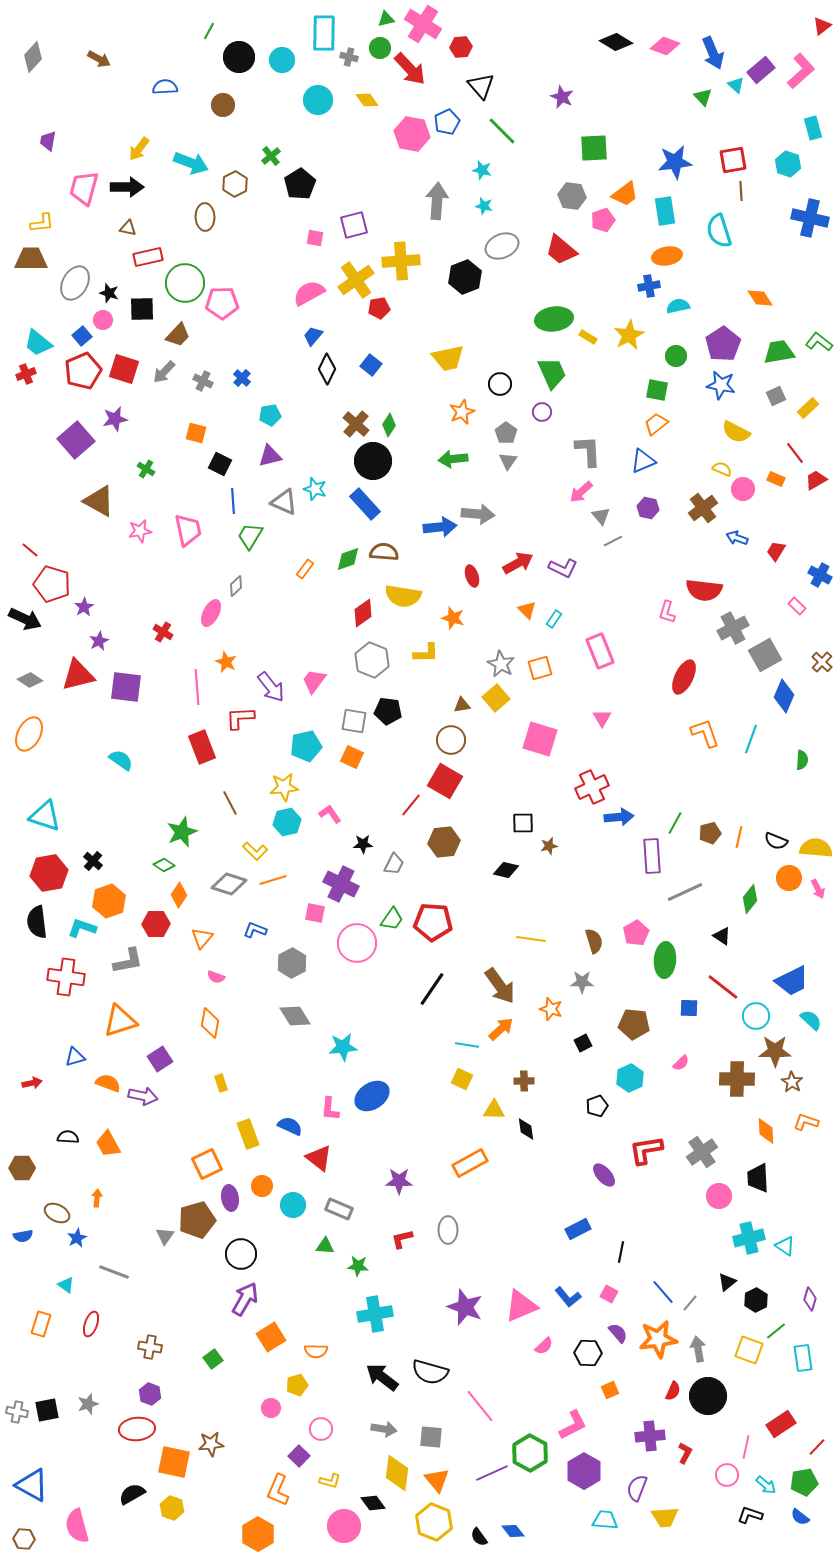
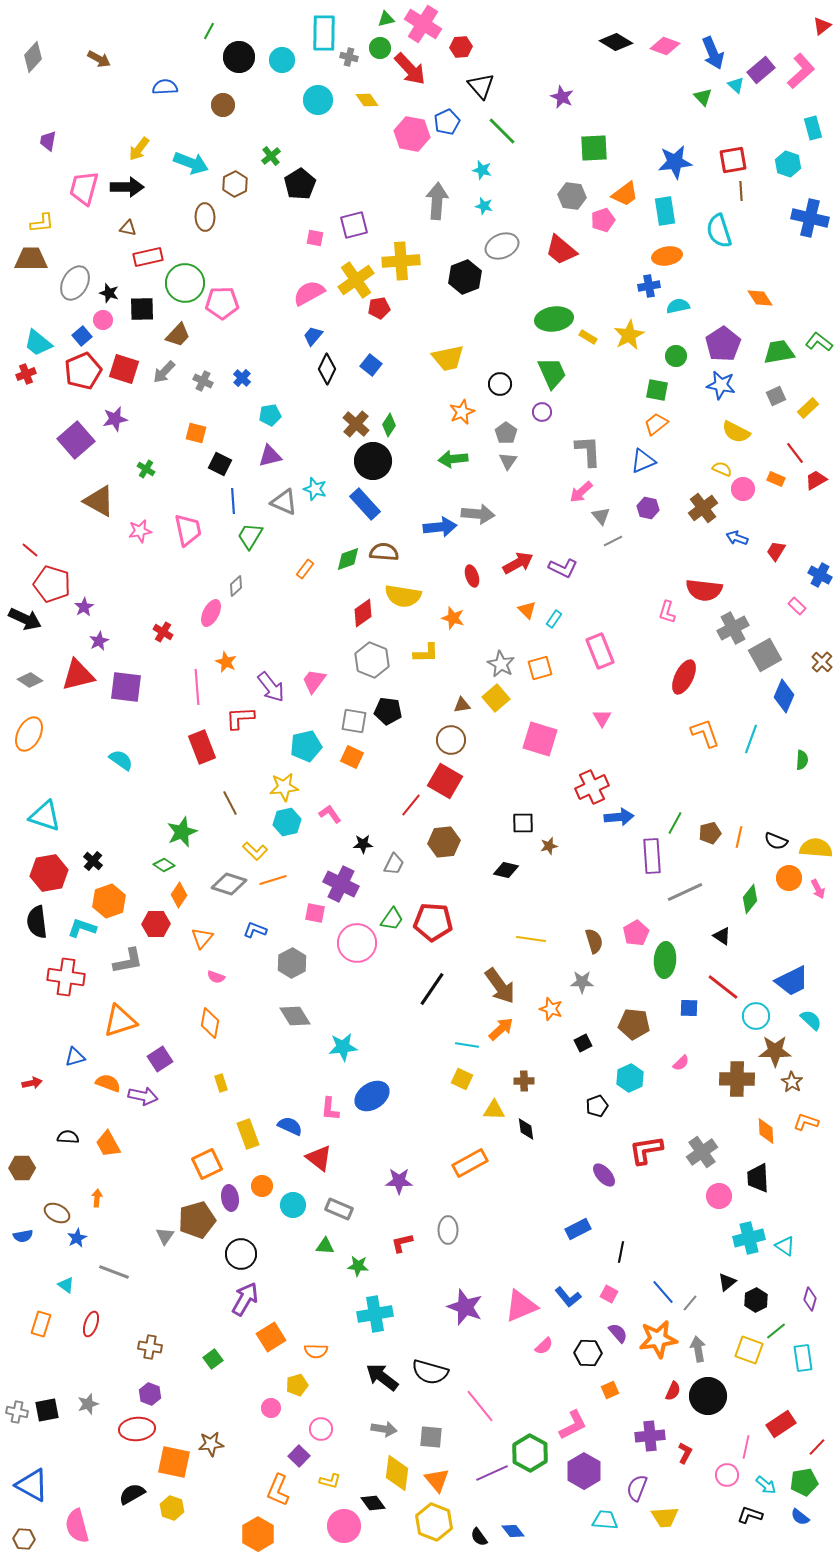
red L-shape at (402, 1239): moved 4 px down
